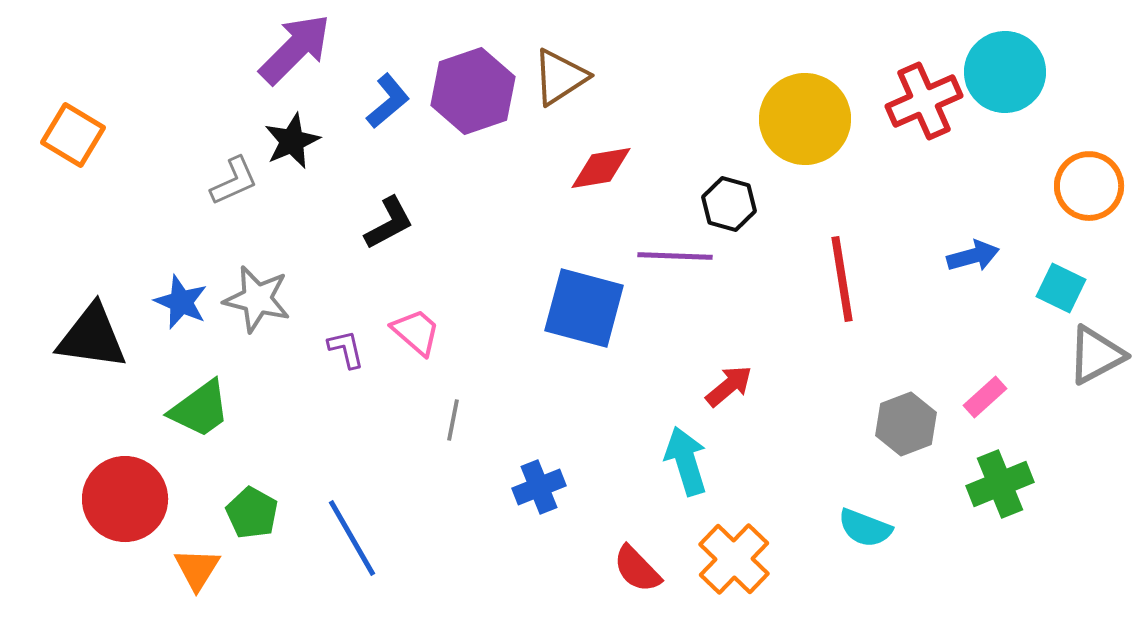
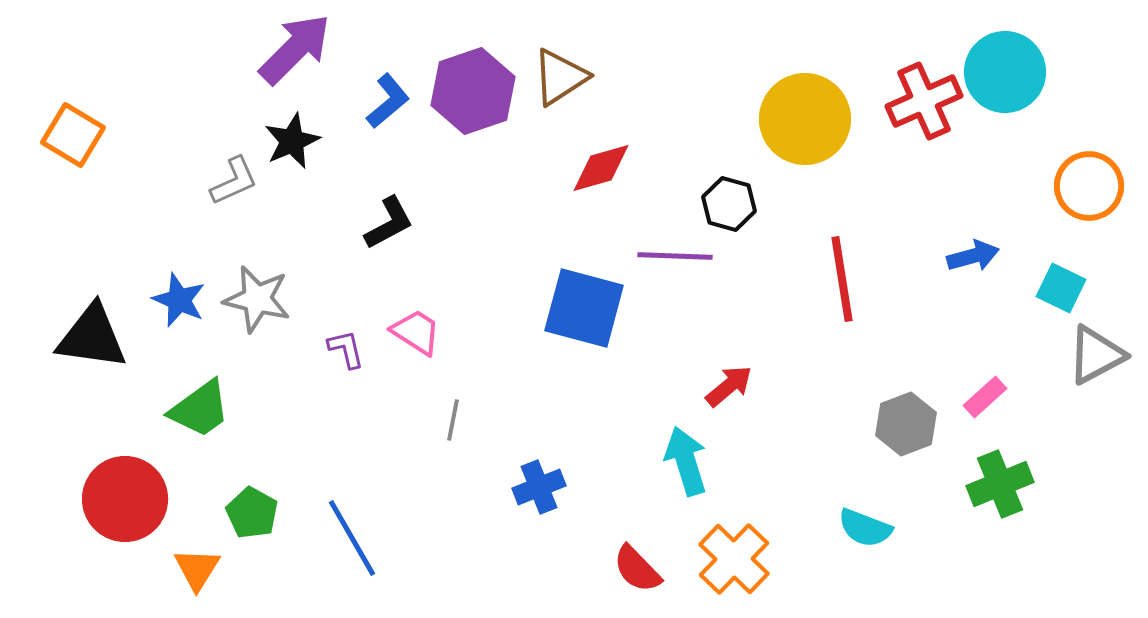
red diamond: rotated 6 degrees counterclockwise
blue star: moved 2 px left, 2 px up
pink trapezoid: rotated 8 degrees counterclockwise
